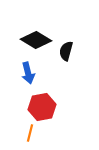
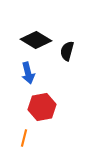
black semicircle: moved 1 px right
orange line: moved 6 px left, 5 px down
